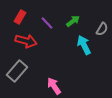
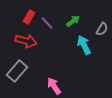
red rectangle: moved 9 px right
